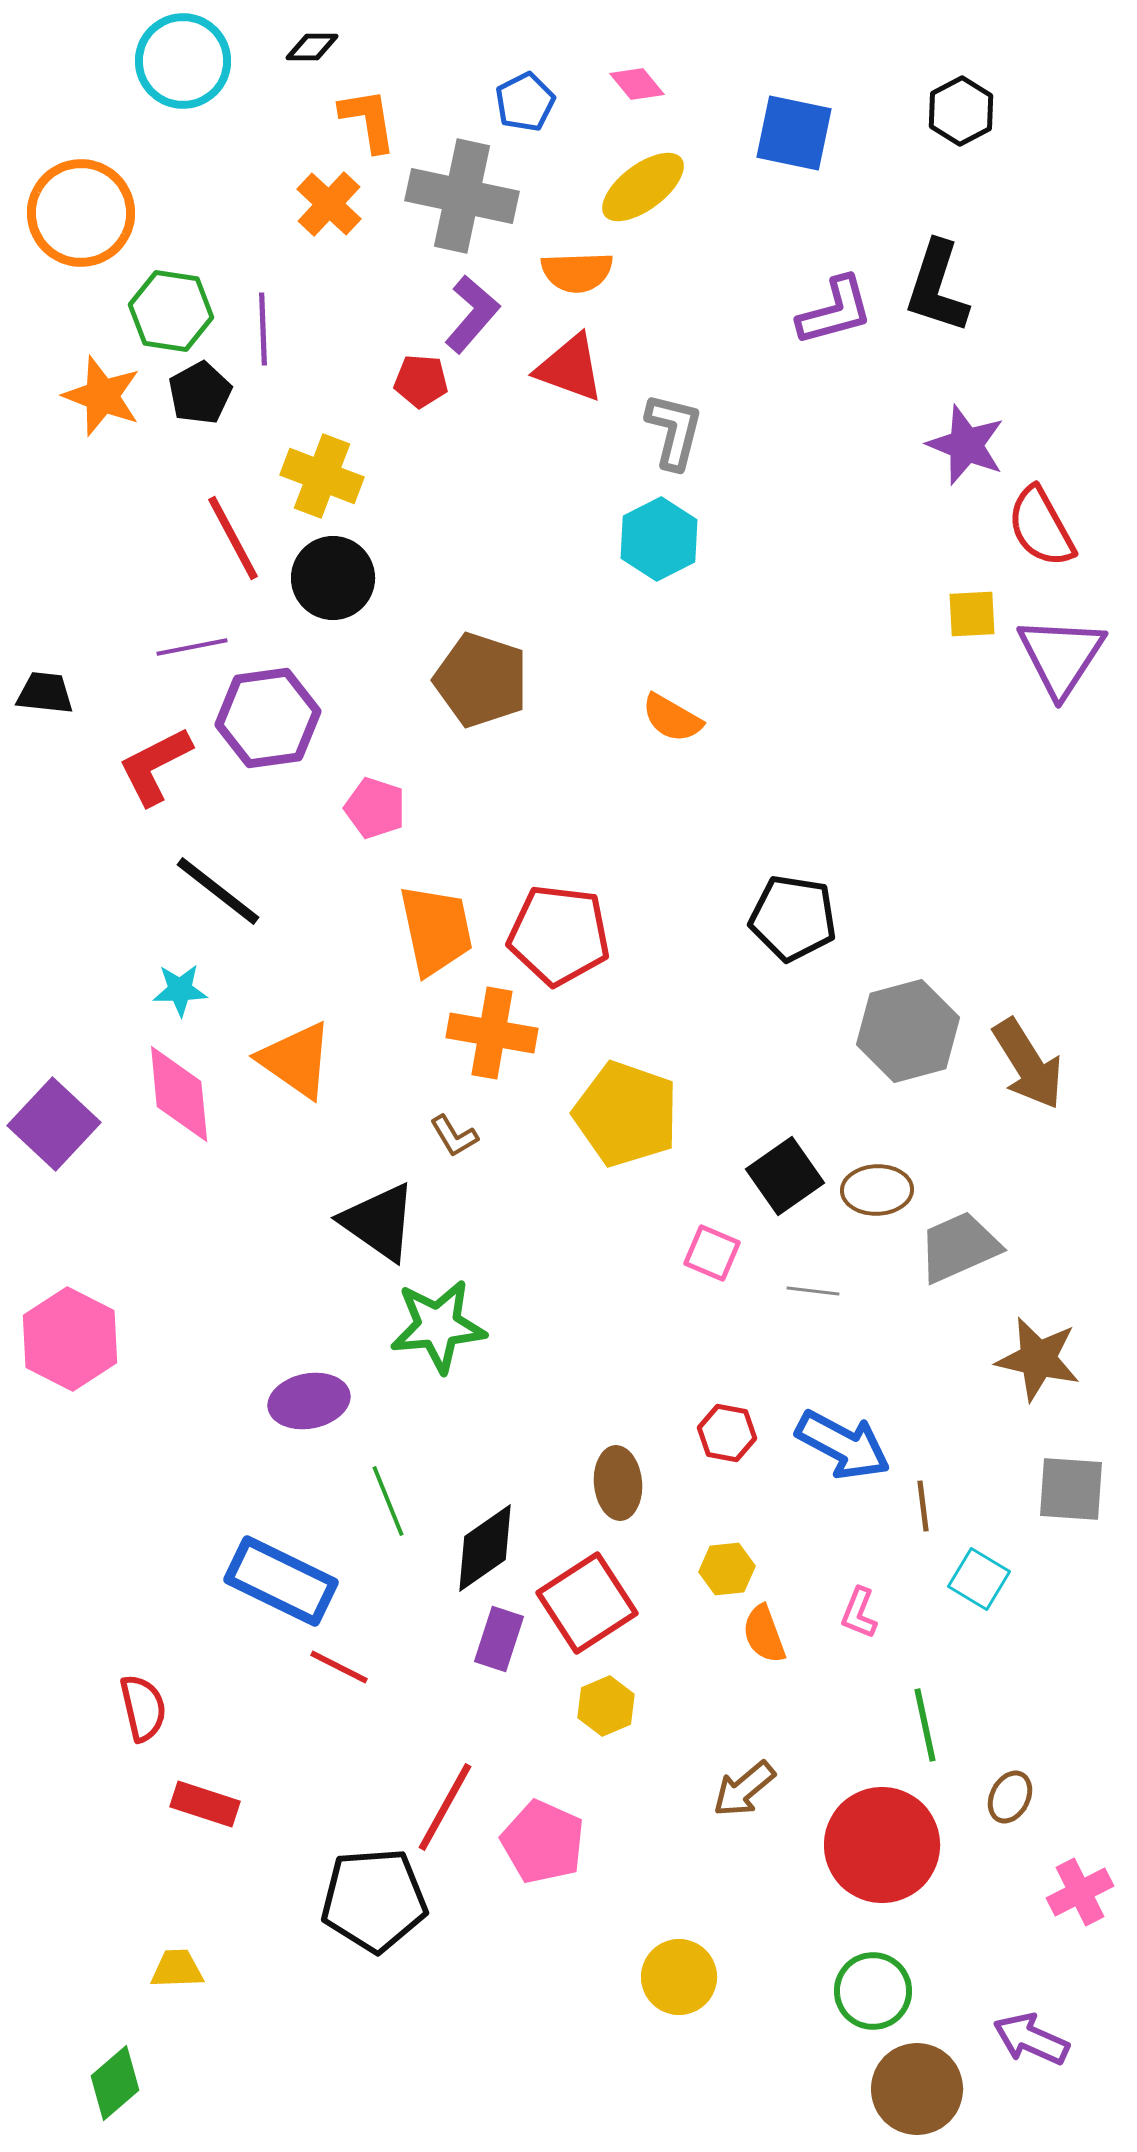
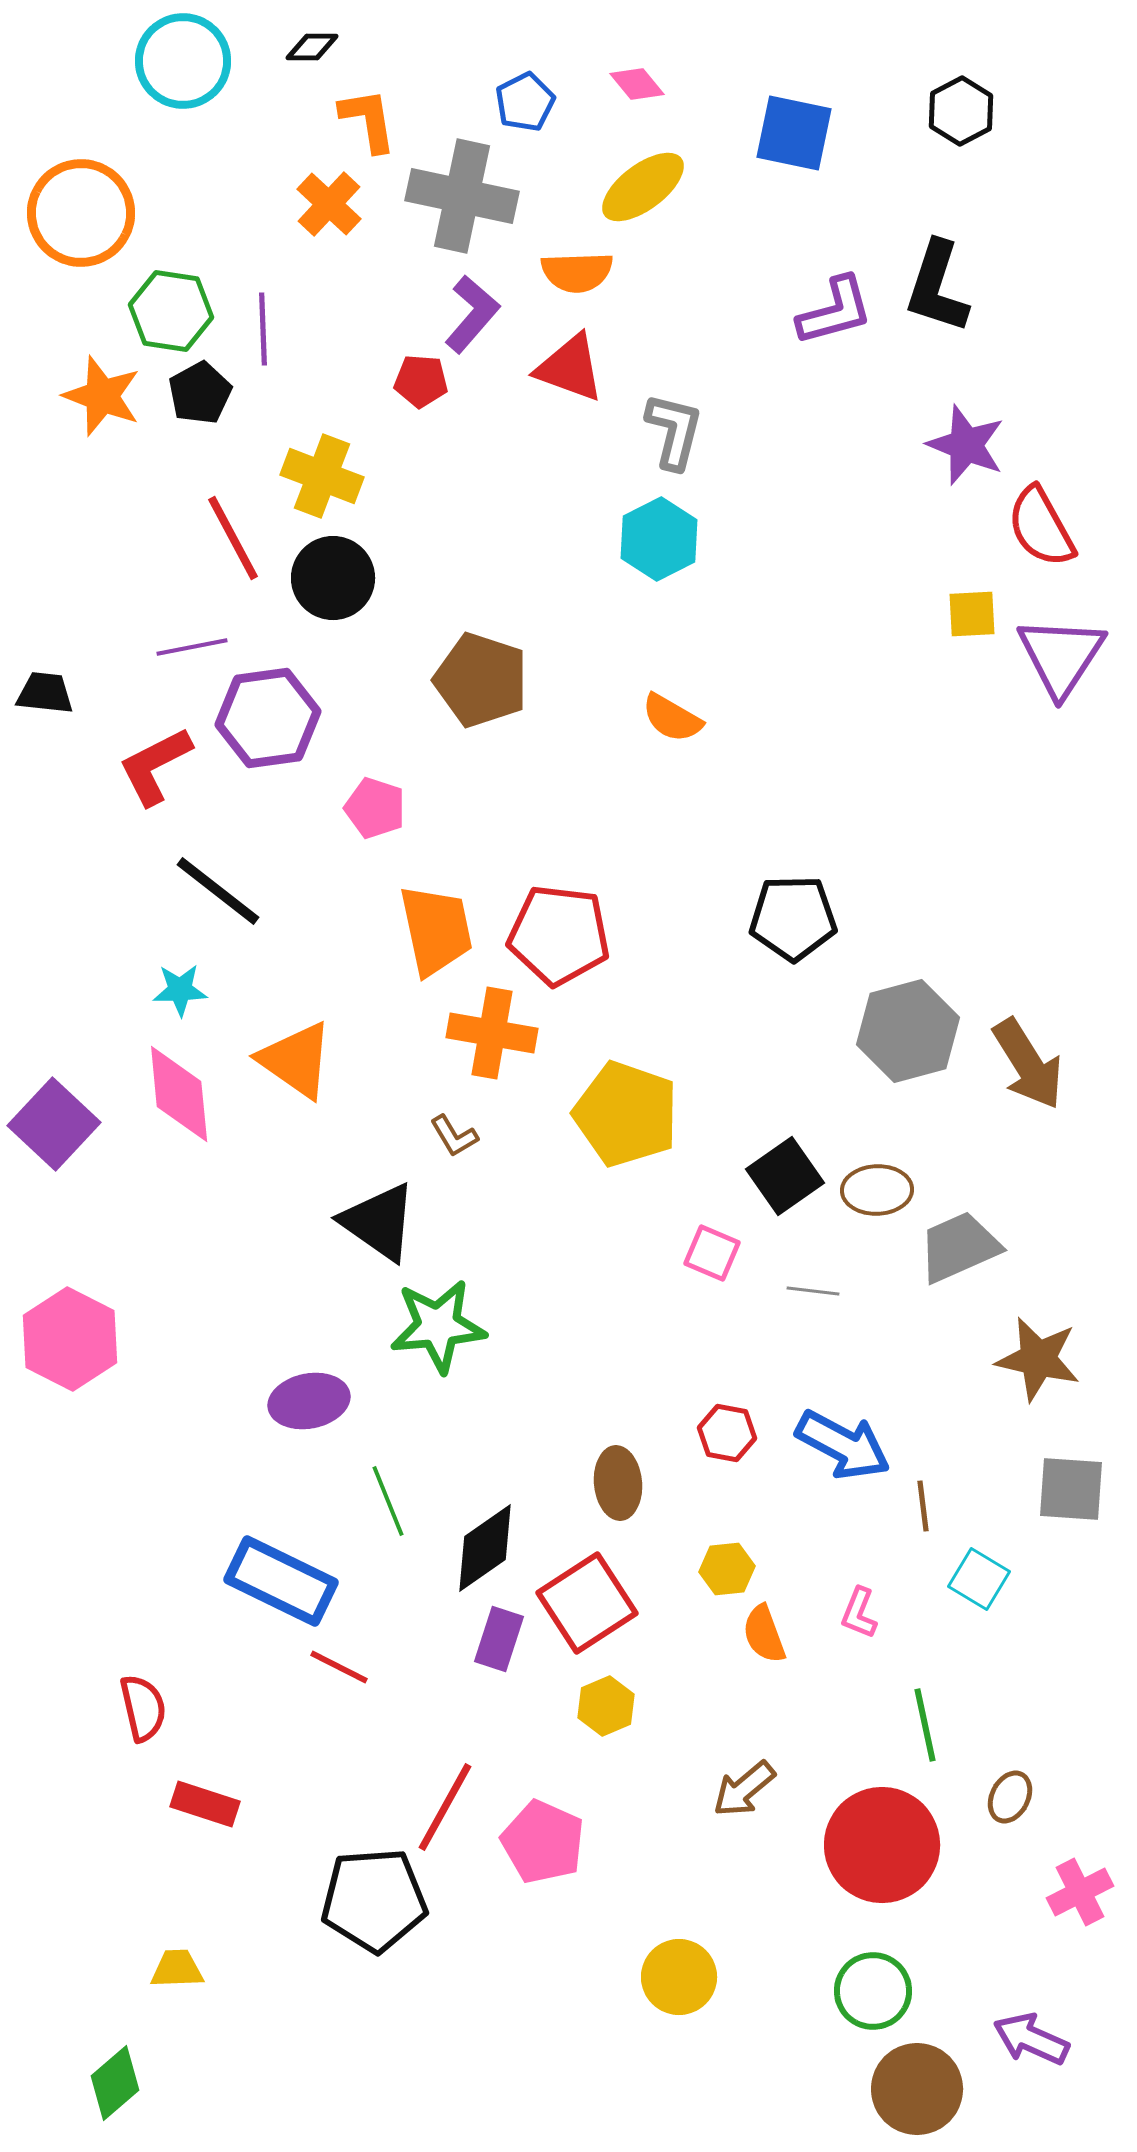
black pentagon at (793, 918): rotated 10 degrees counterclockwise
